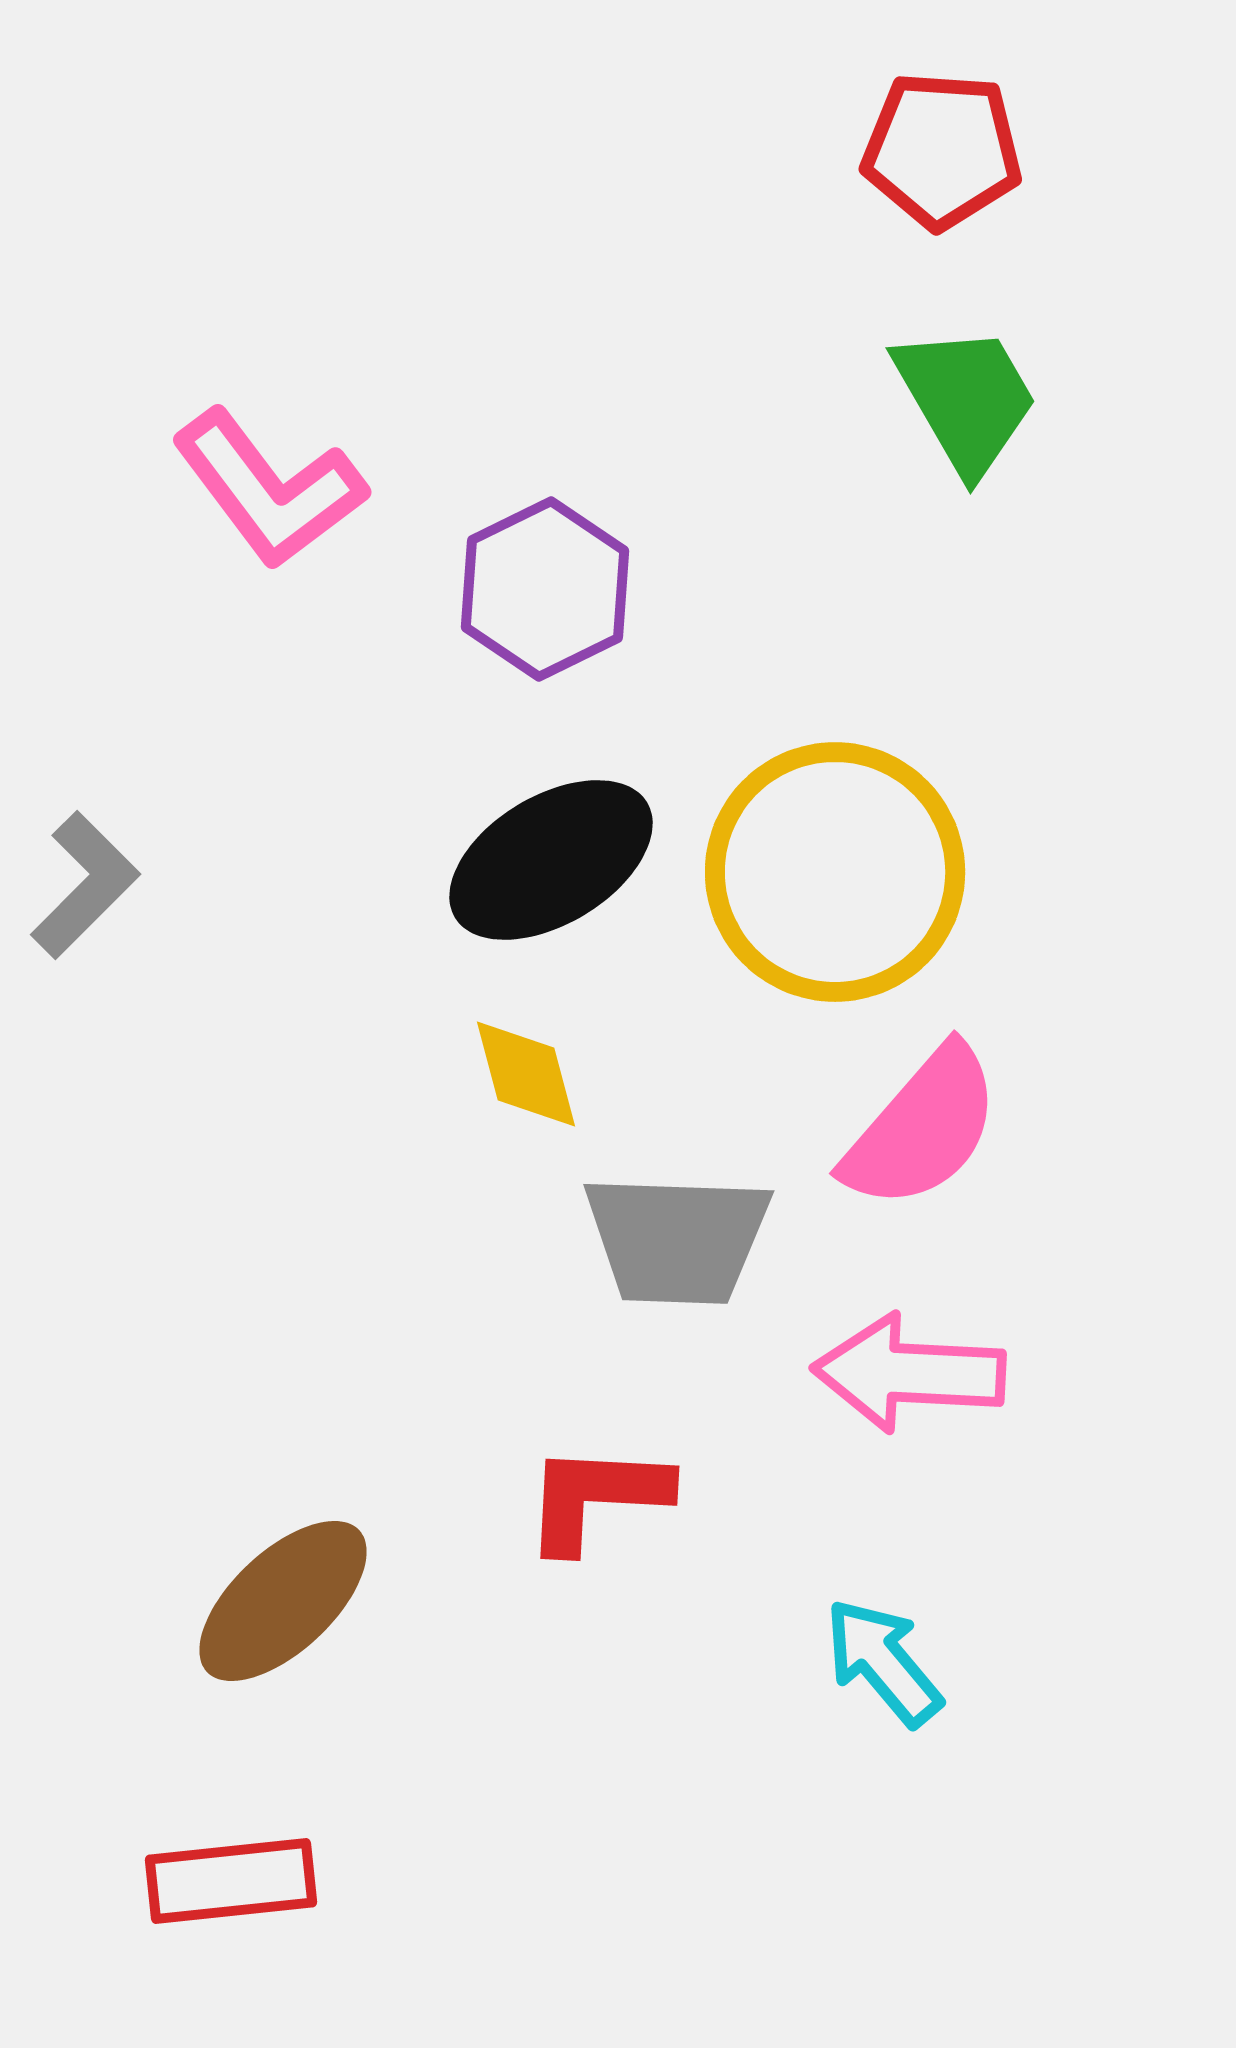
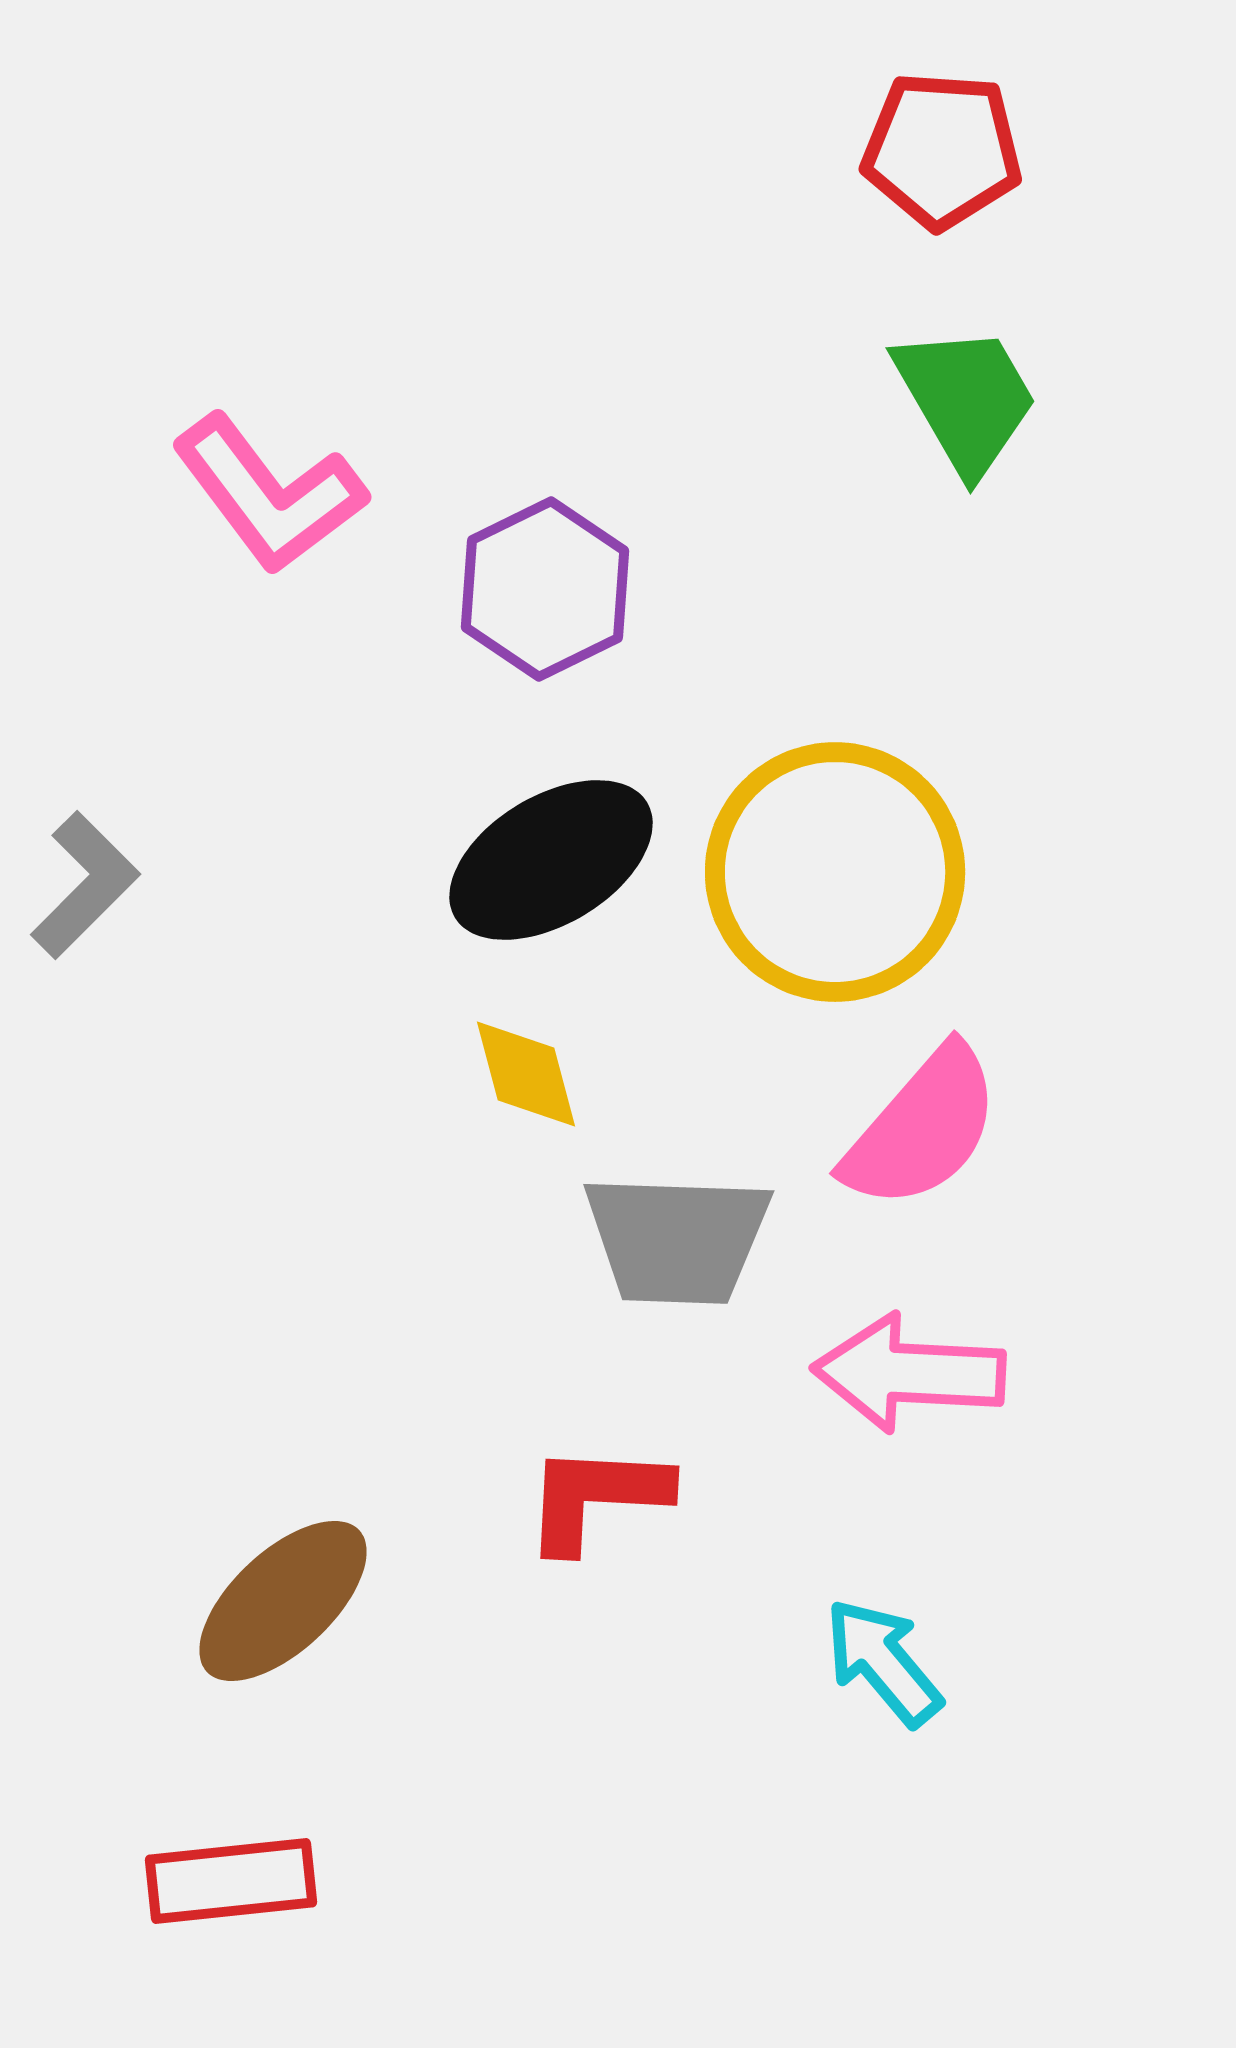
pink L-shape: moved 5 px down
